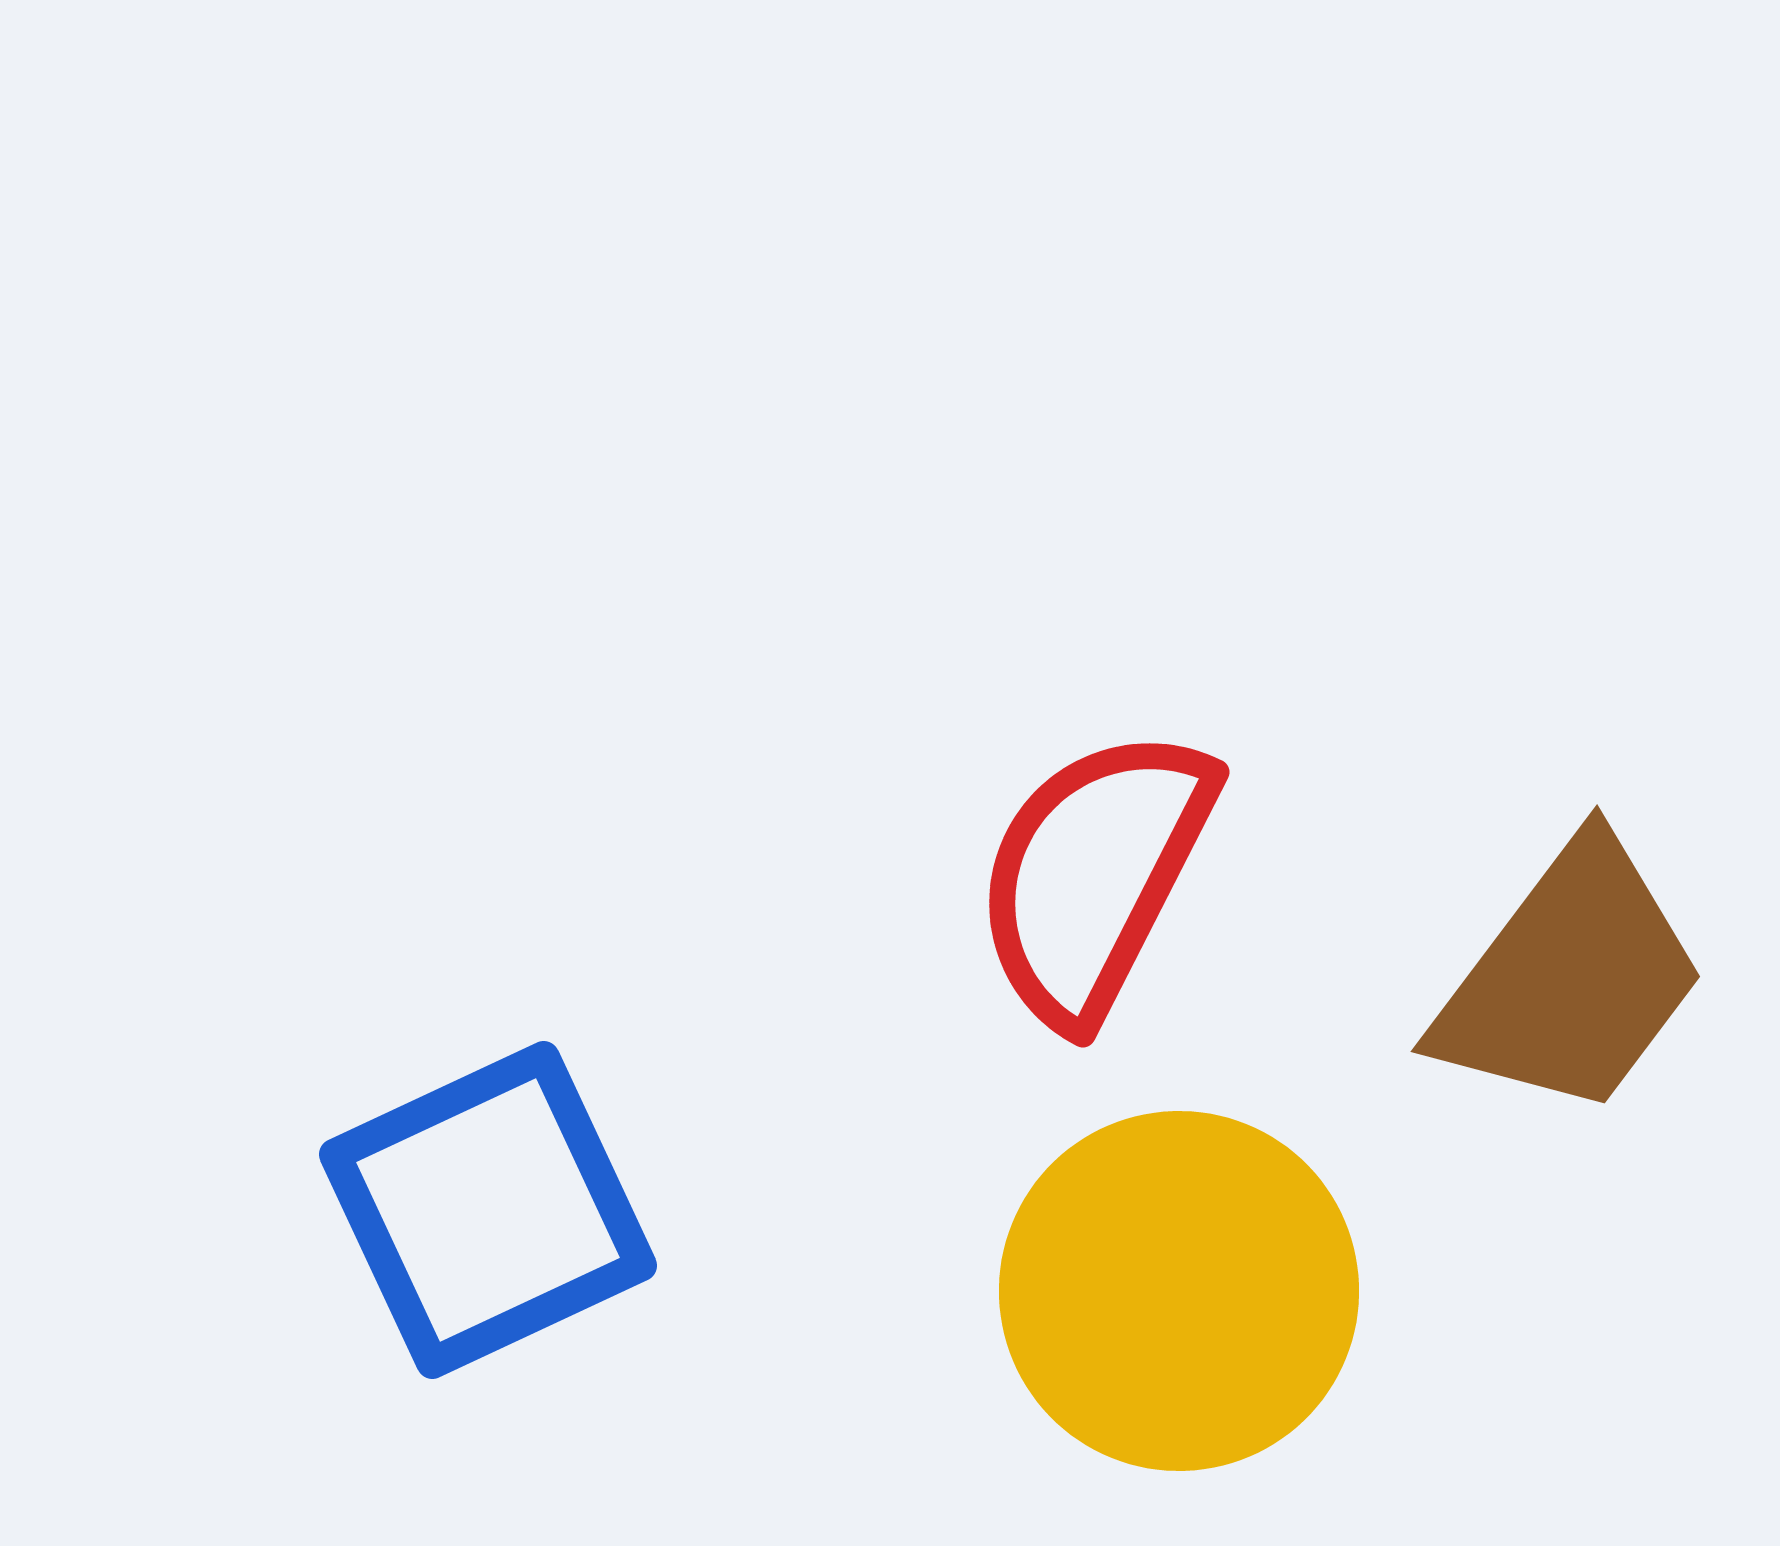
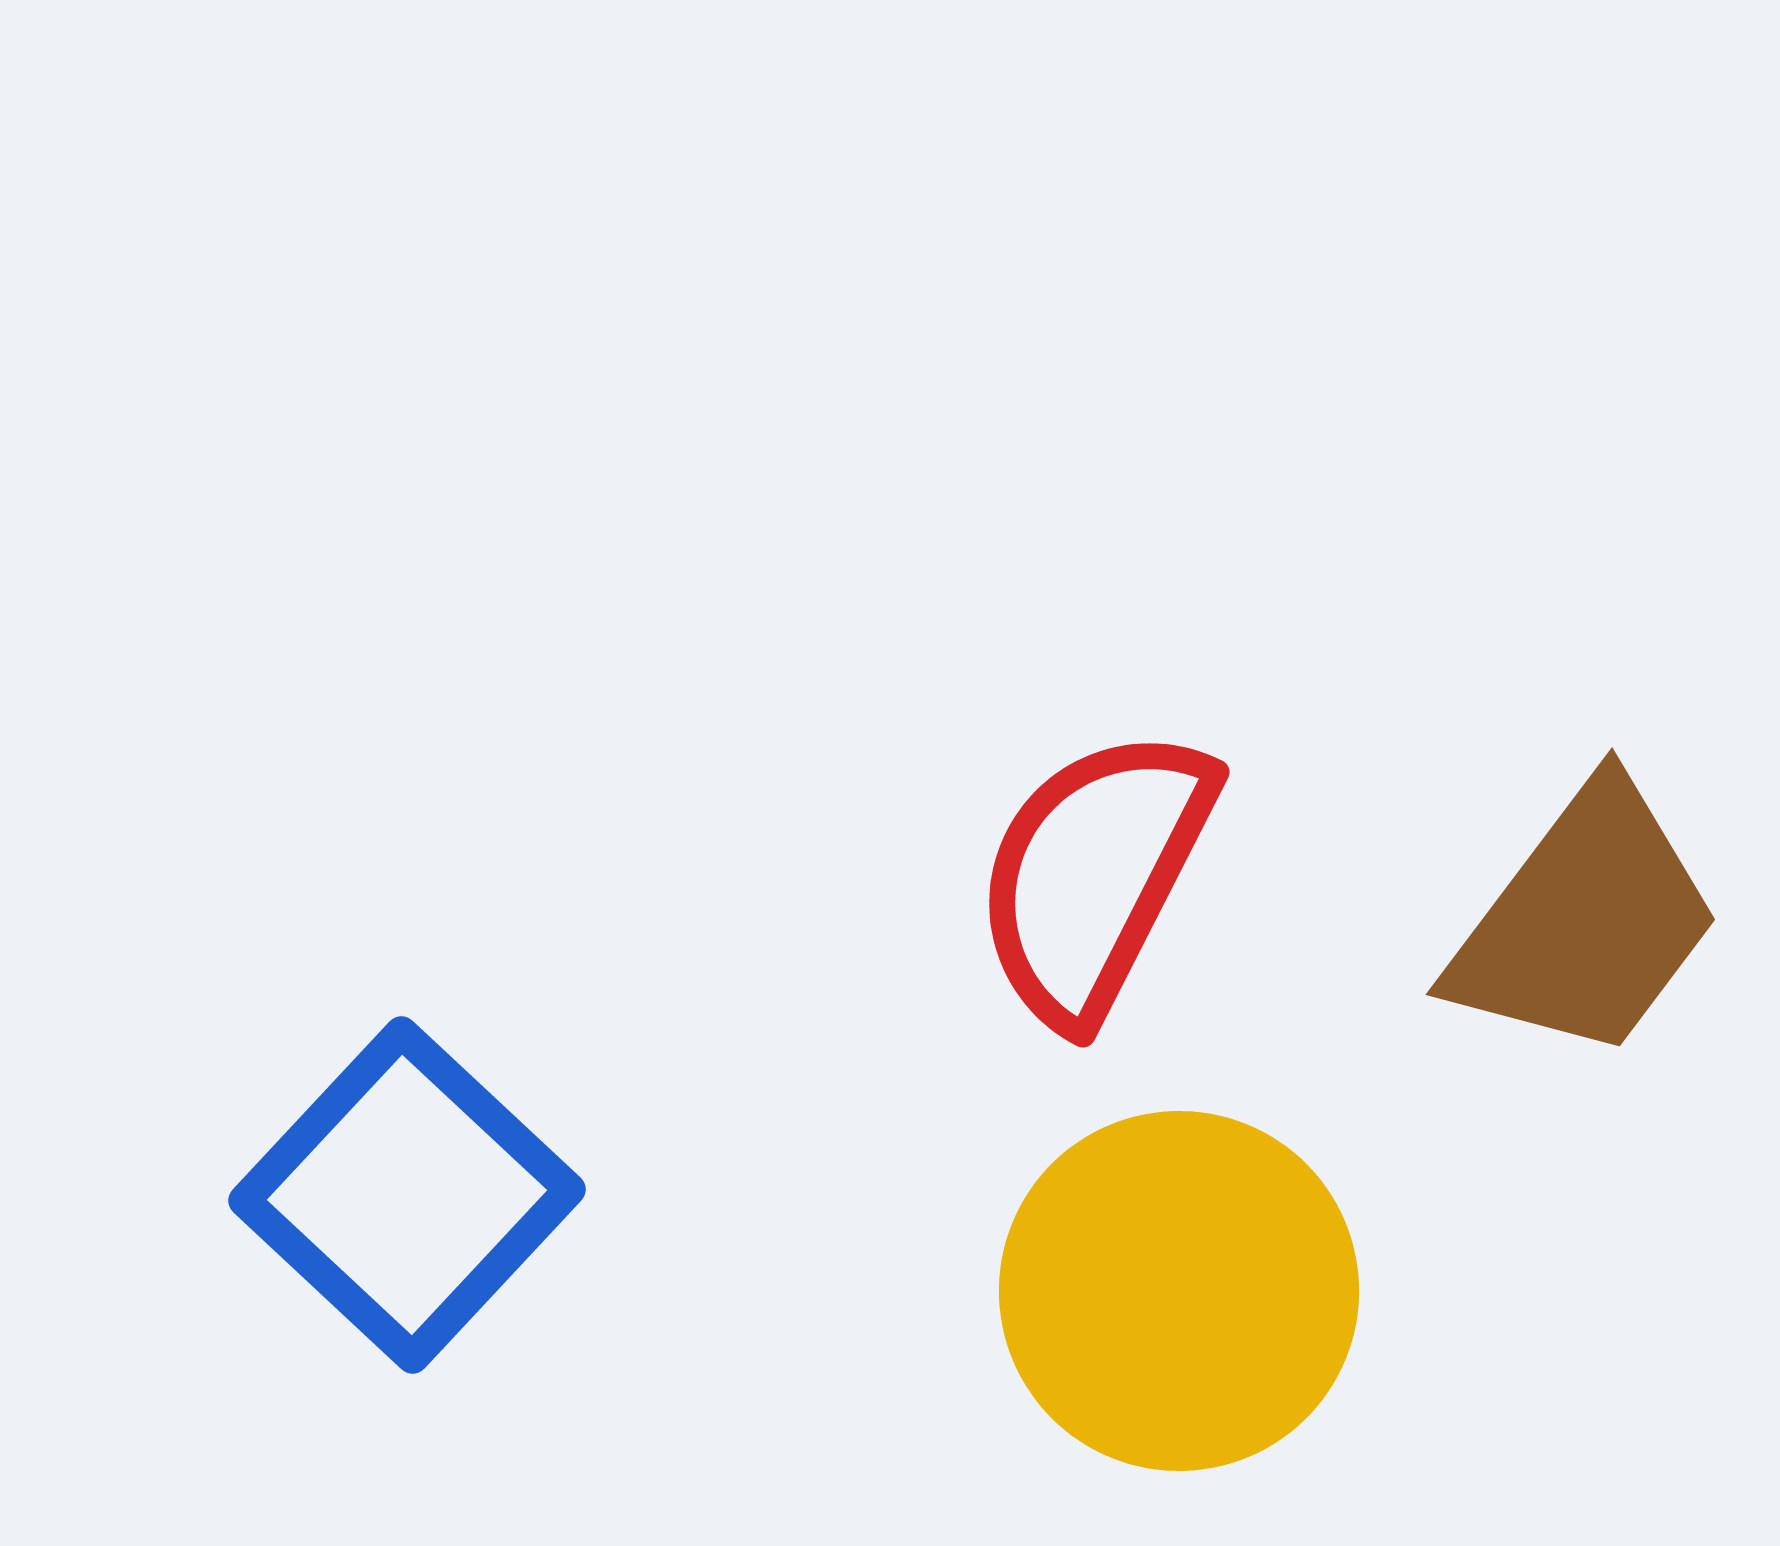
brown trapezoid: moved 15 px right, 57 px up
blue square: moved 81 px left, 15 px up; rotated 22 degrees counterclockwise
